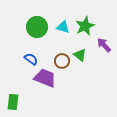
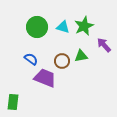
green star: moved 1 px left
green triangle: moved 1 px right, 1 px down; rotated 48 degrees counterclockwise
